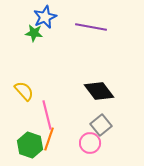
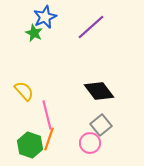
purple line: rotated 52 degrees counterclockwise
green star: rotated 18 degrees clockwise
